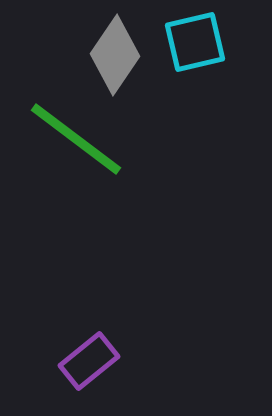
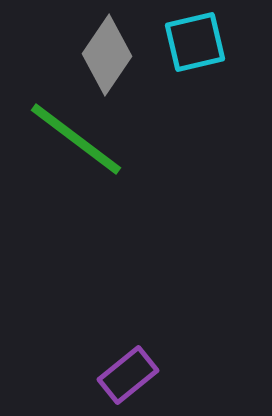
gray diamond: moved 8 px left
purple rectangle: moved 39 px right, 14 px down
